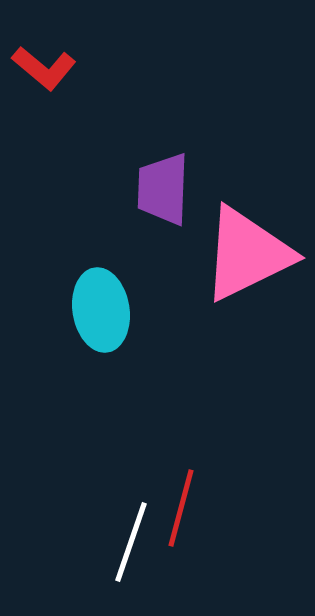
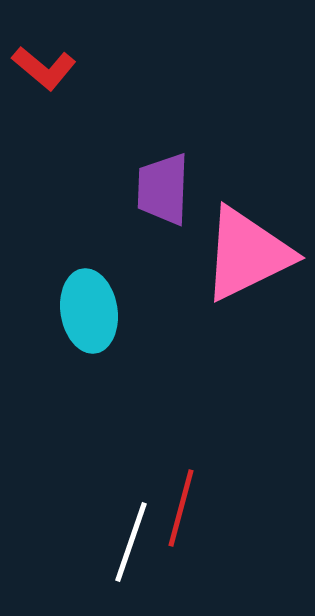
cyan ellipse: moved 12 px left, 1 px down
